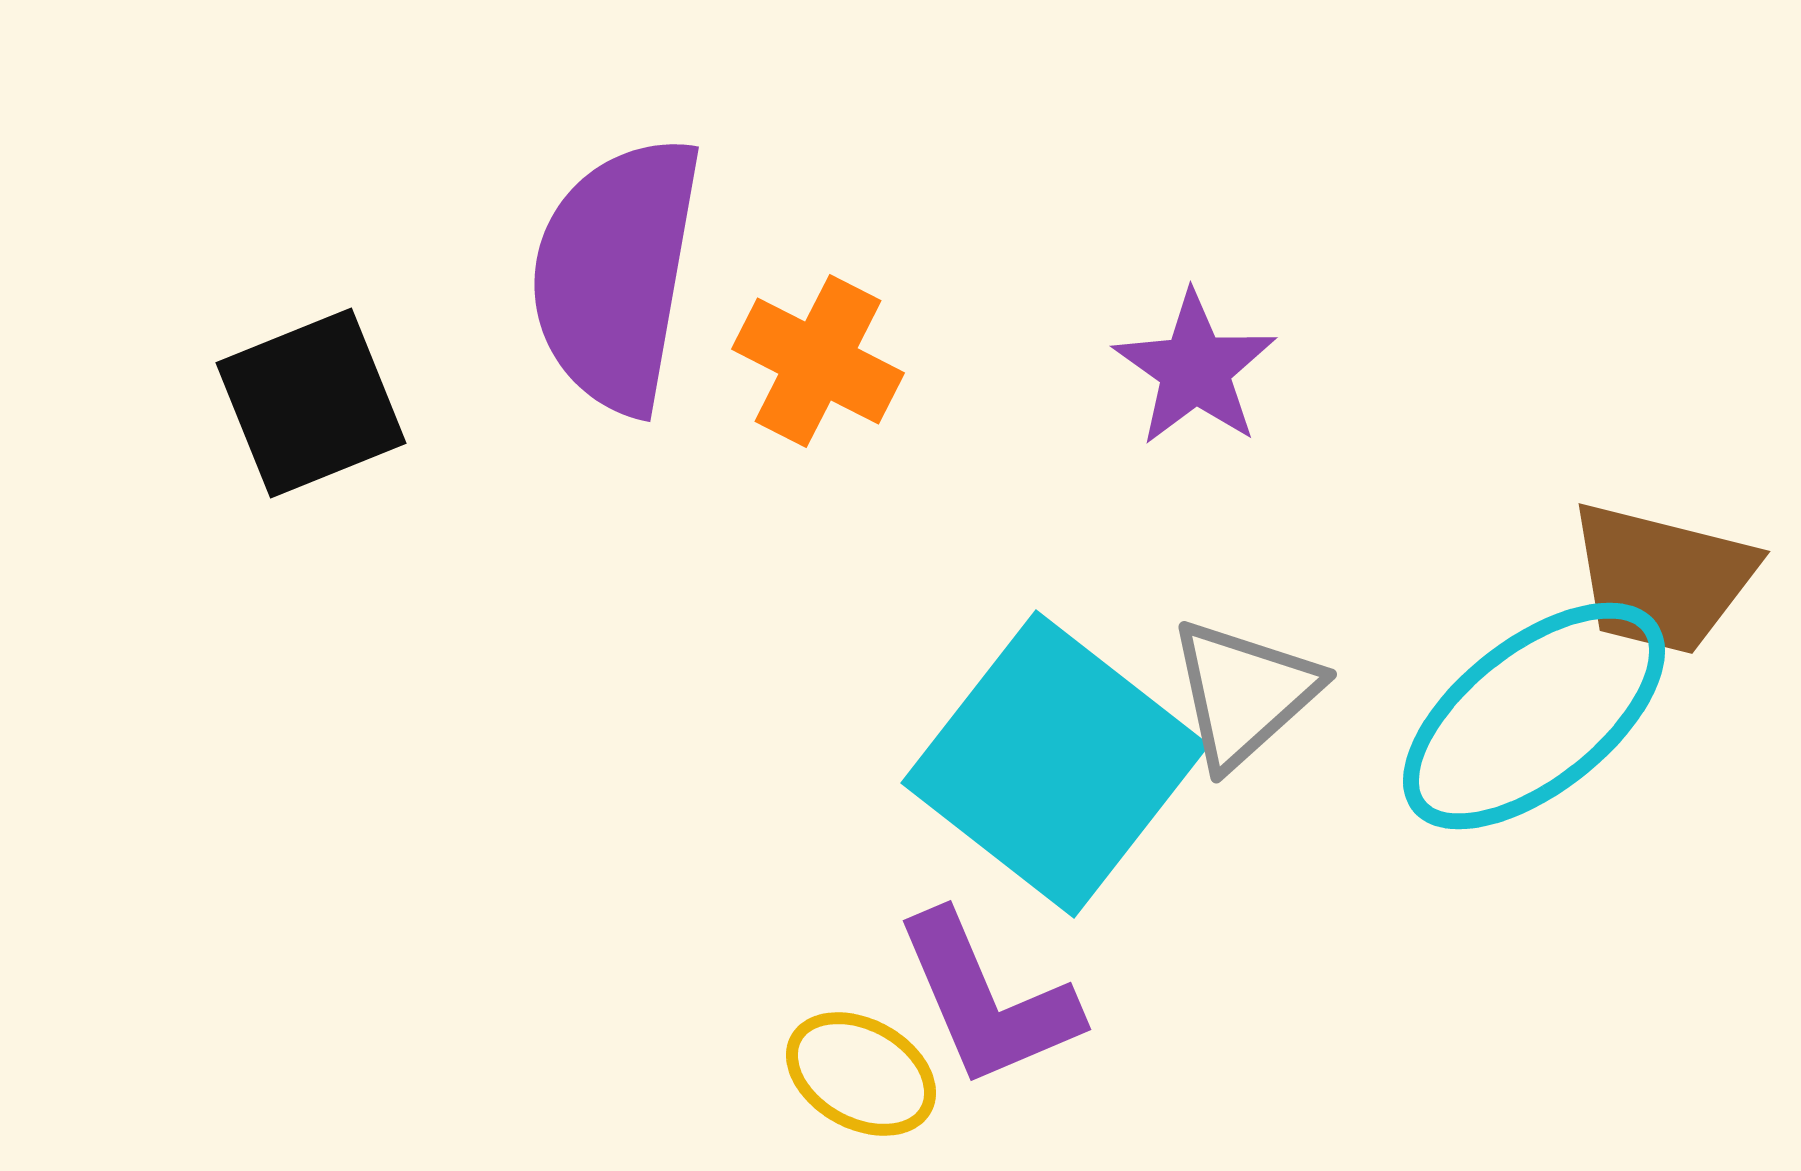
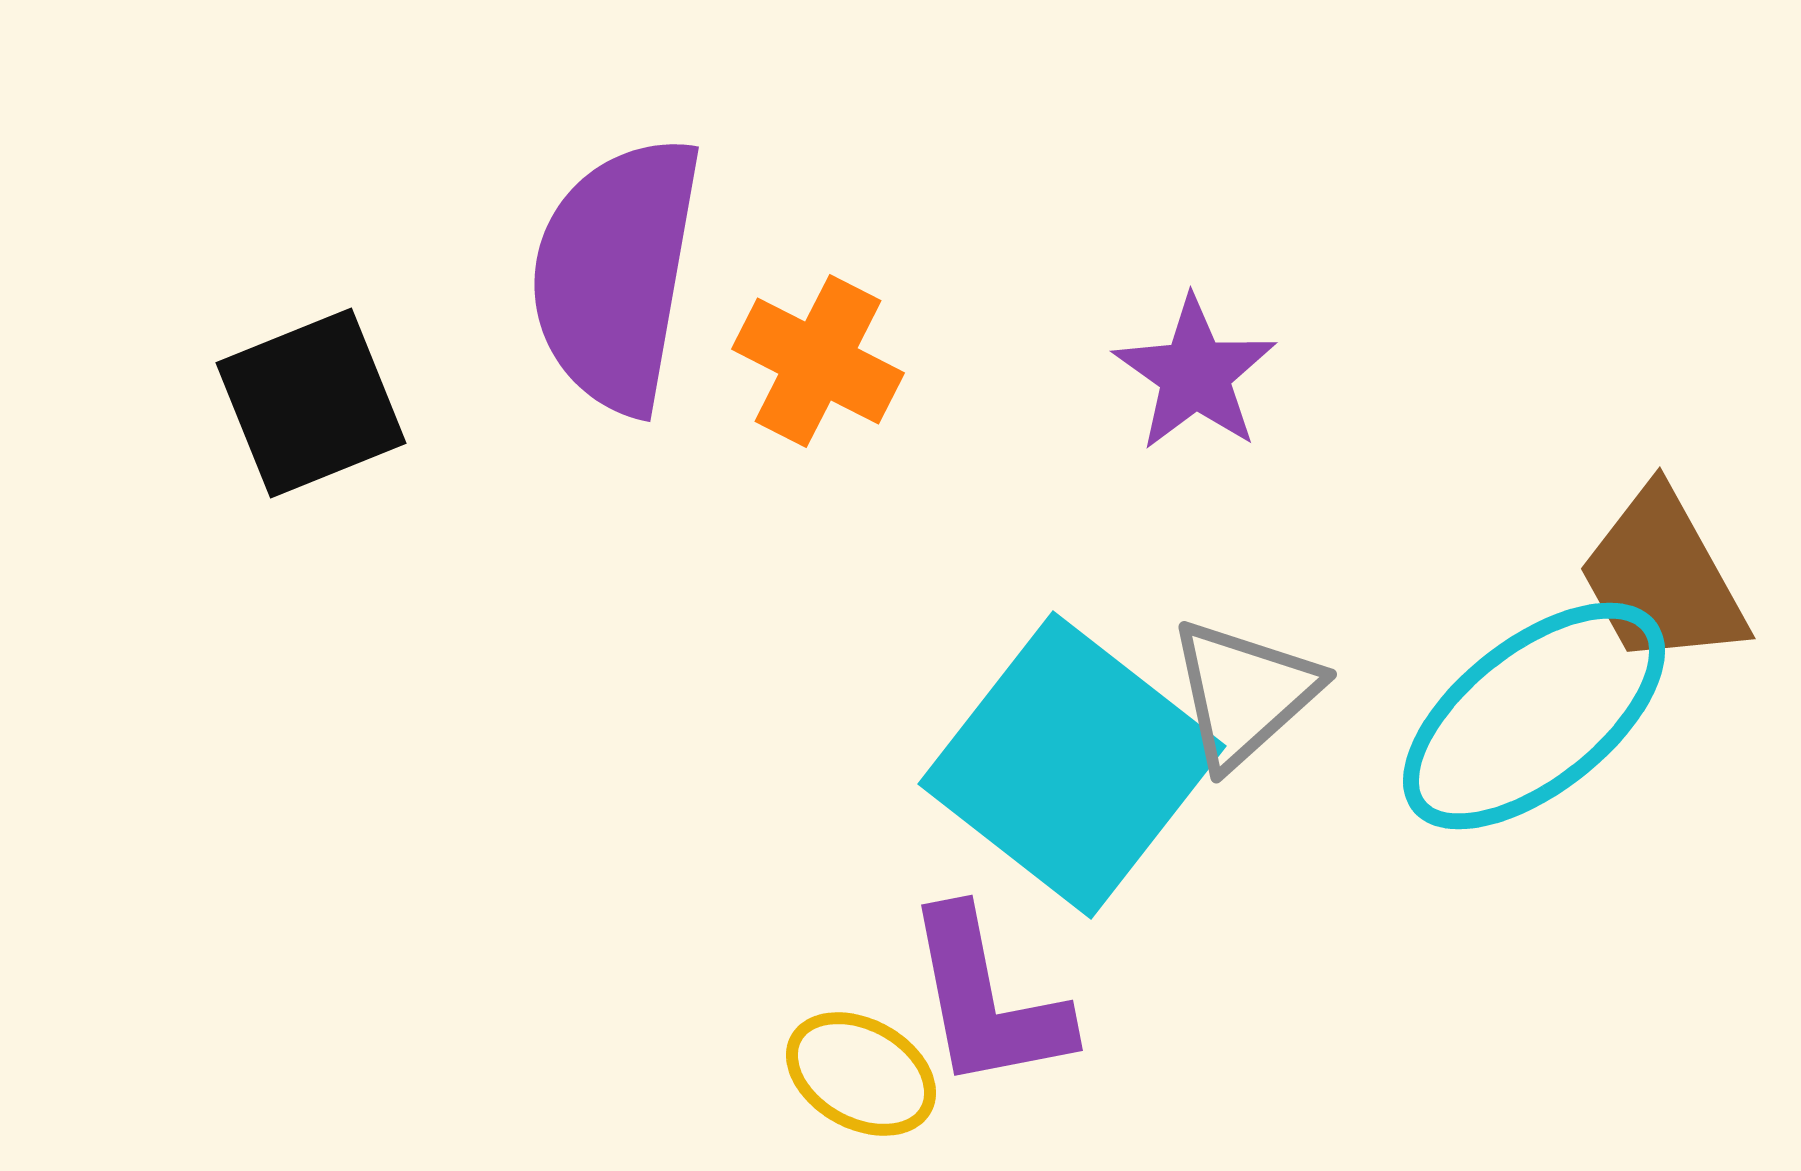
purple star: moved 5 px down
brown trapezoid: rotated 47 degrees clockwise
cyan square: moved 17 px right, 1 px down
purple L-shape: rotated 12 degrees clockwise
